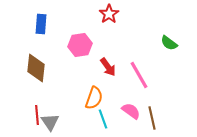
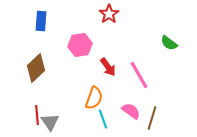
blue rectangle: moved 3 px up
brown diamond: rotated 40 degrees clockwise
brown line: rotated 30 degrees clockwise
